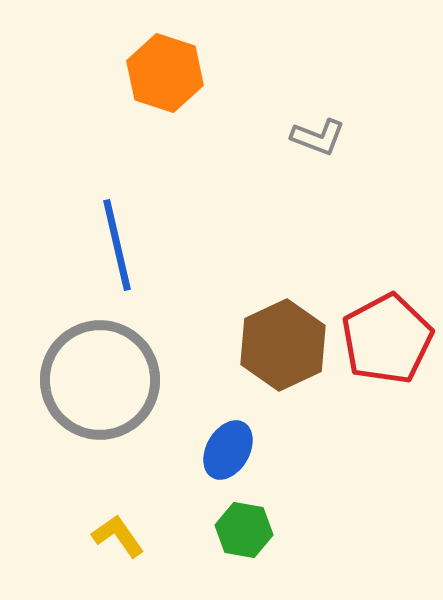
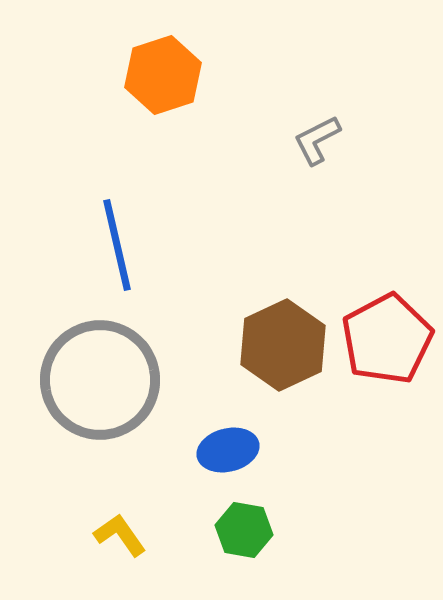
orange hexagon: moved 2 px left, 2 px down; rotated 24 degrees clockwise
gray L-shape: moved 1 px left, 3 px down; rotated 132 degrees clockwise
blue ellipse: rotated 46 degrees clockwise
yellow L-shape: moved 2 px right, 1 px up
